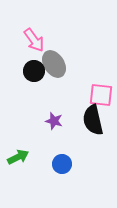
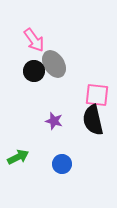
pink square: moved 4 px left
